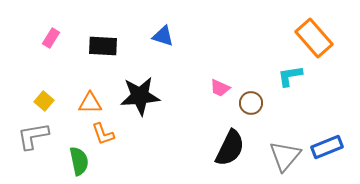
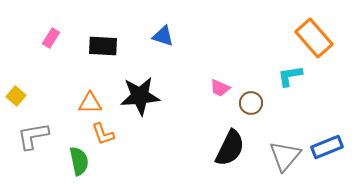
yellow square: moved 28 px left, 5 px up
